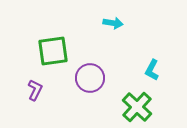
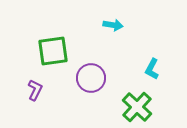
cyan arrow: moved 2 px down
cyan L-shape: moved 1 px up
purple circle: moved 1 px right
